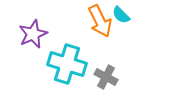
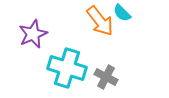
cyan semicircle: moved 1 px right, 2 px up
orange arrow: rotated 12 degrees counterclockwise
cyan cross: moved 4 px down
